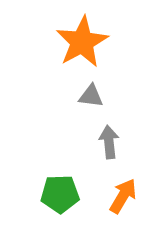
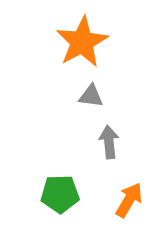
orange arrow: moved 6 px right, 4 px down
